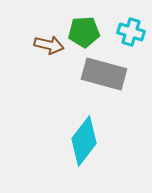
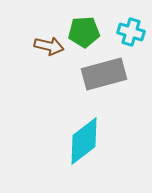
brown arrow: moved 1 px down
gray rectangle: rotated 30 degrees counterclockwise
cyan diamond: rotated 15 degrees clockwise
